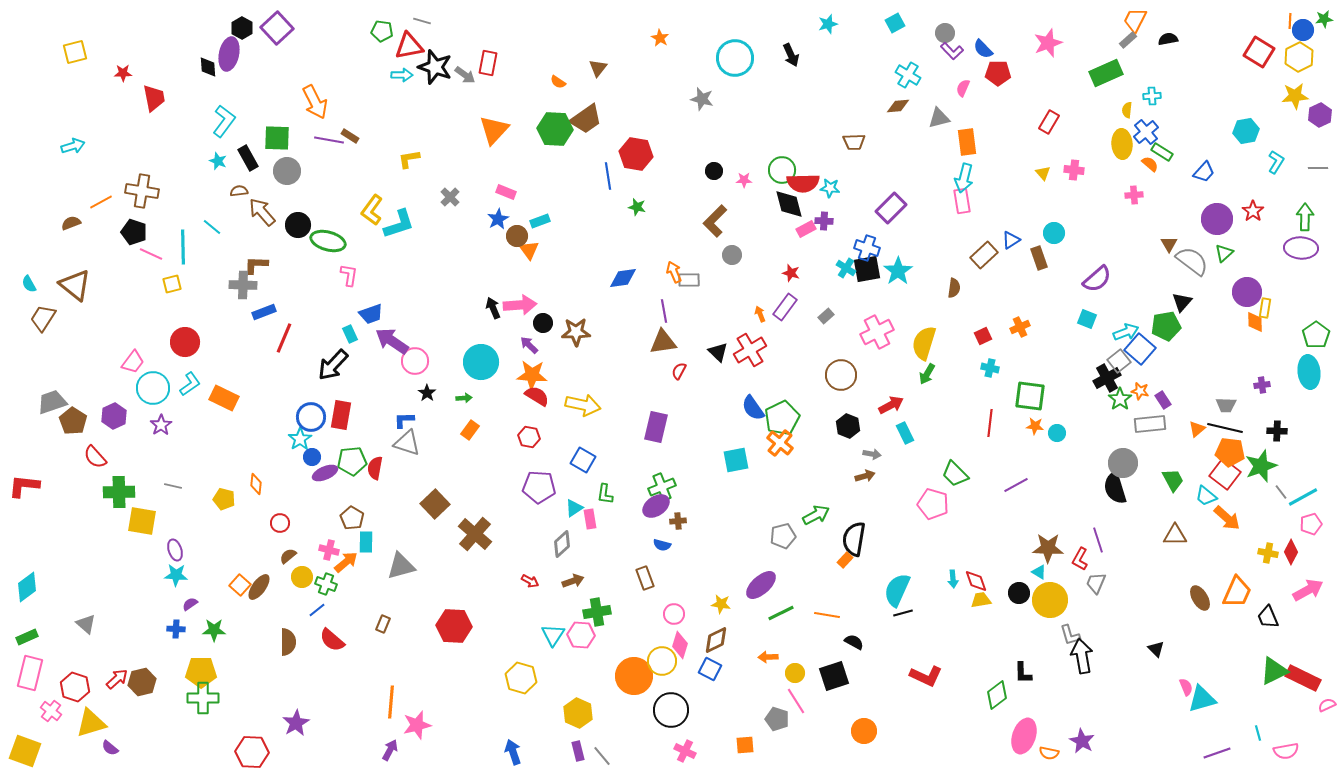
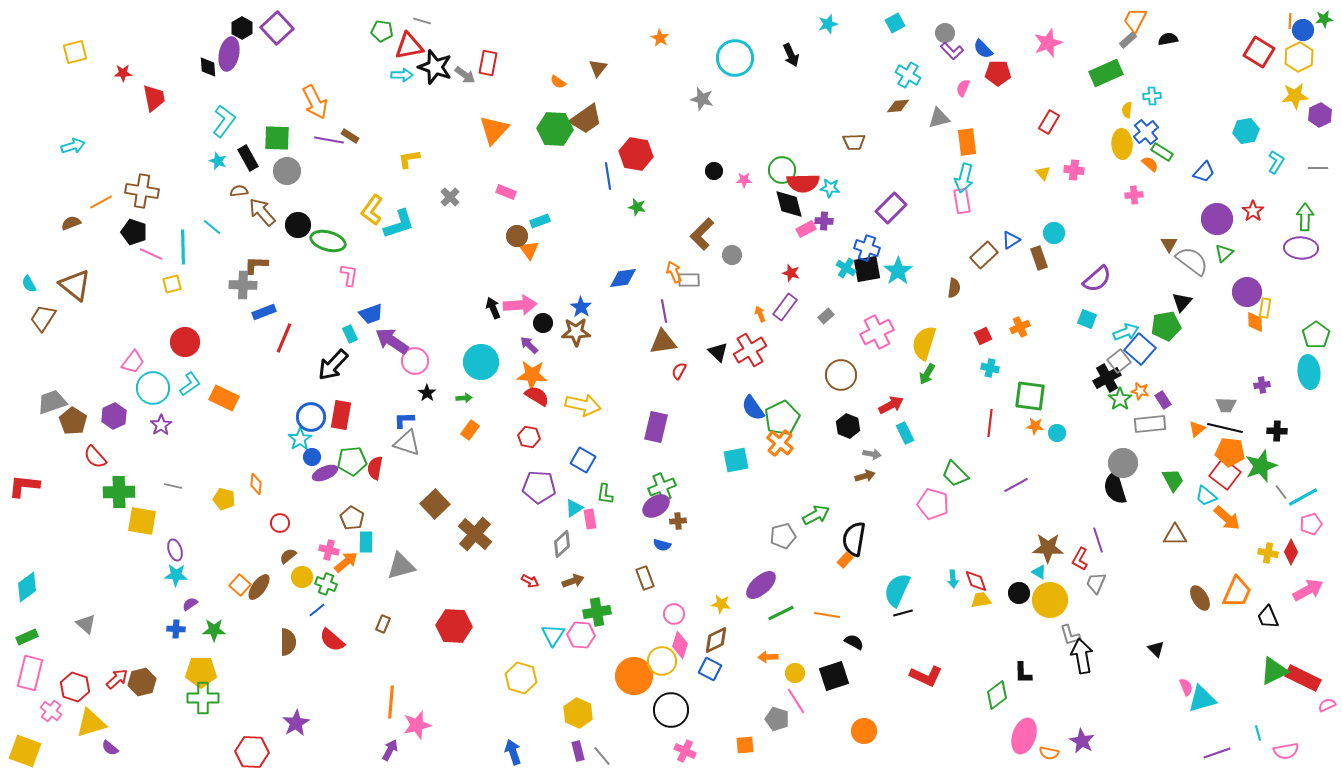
blue star at (498, 219): moved 83 px right, 88 px down; rotated 10 degrees counterclockwise
brown L-shape at (715, 221): moved 13 px left, 13 px down
